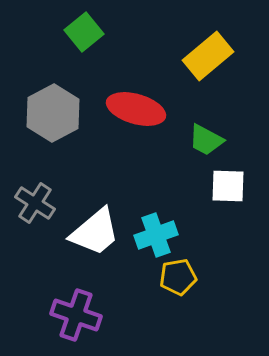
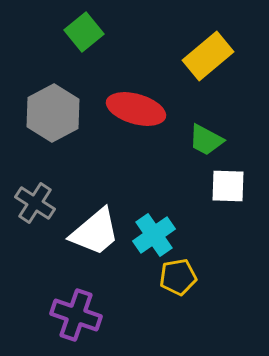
cyan cross: moved 2 px left; rotated 15 degrees counterclockwise
